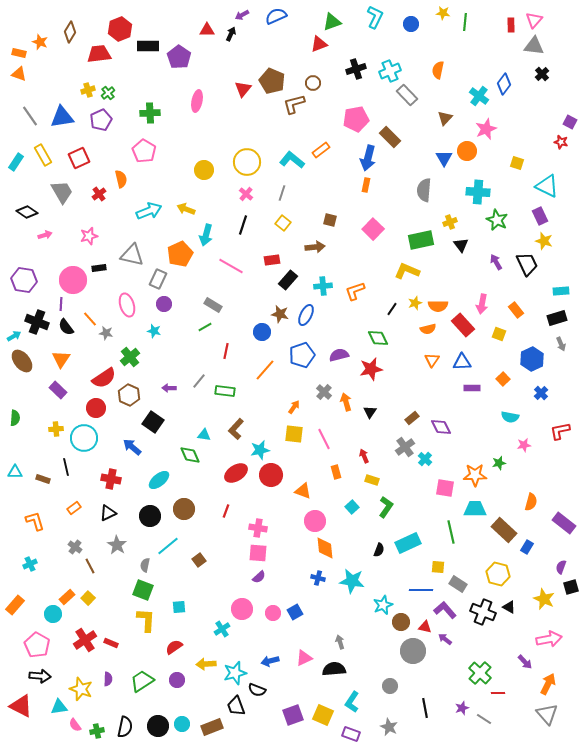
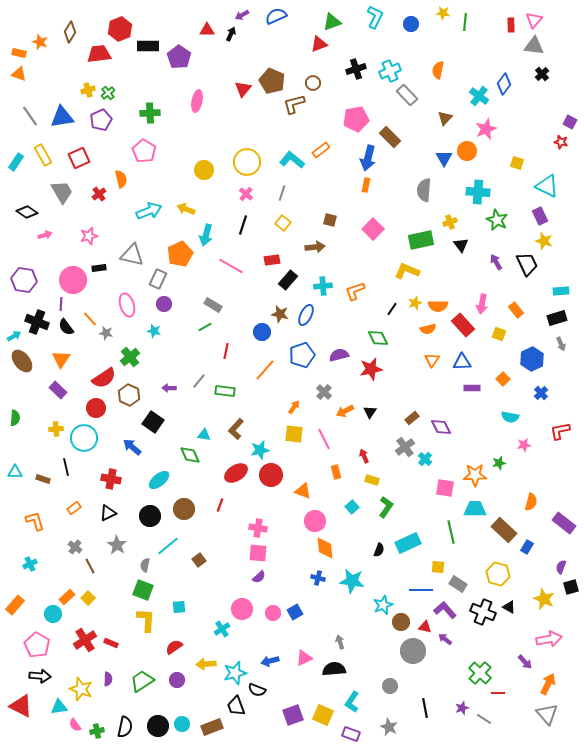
orange arrow at (346, 402): moved 1 px left, 9 px down; rotated 102 degrees counterclockwise
red line at (226, 511): moved 6 px left, 6 px up
